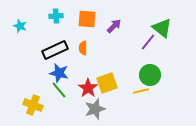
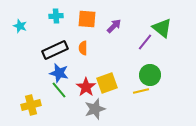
purple line: moved 3 px left
red star: moved 2 px left, 1 px up
yellow cross: moved 2 px left; rotated 36 degrees counterclockwise
